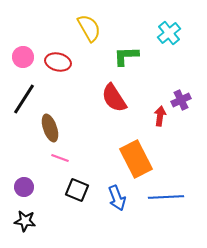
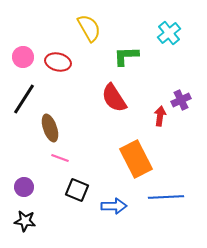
blue arrow: moved 3 px left, 8 px down; rotated 70 degrees counterclockwise
